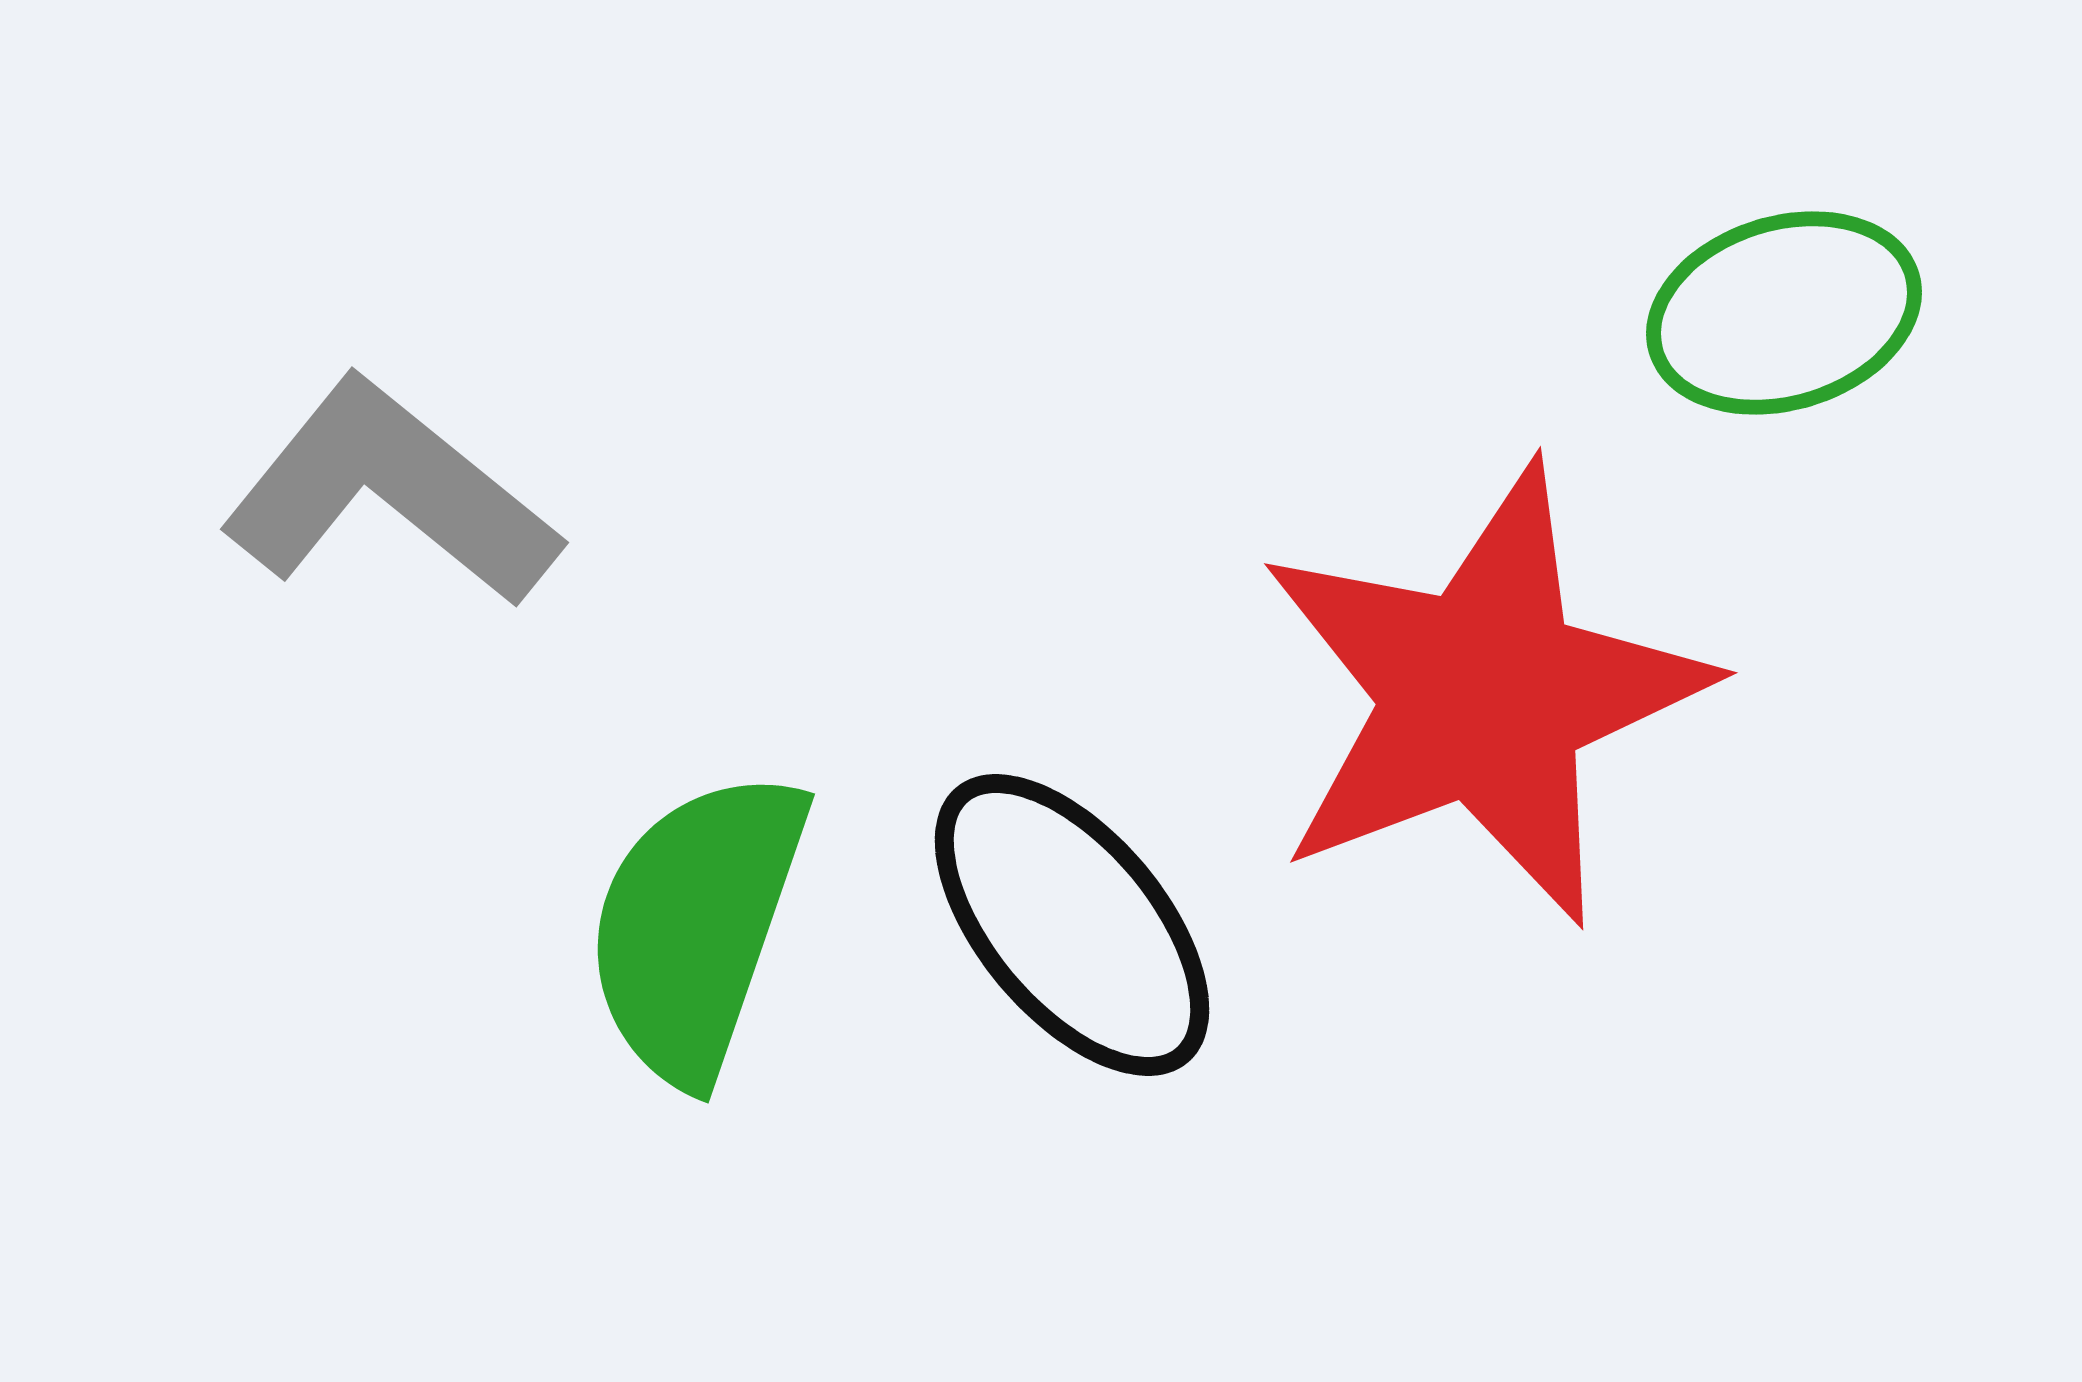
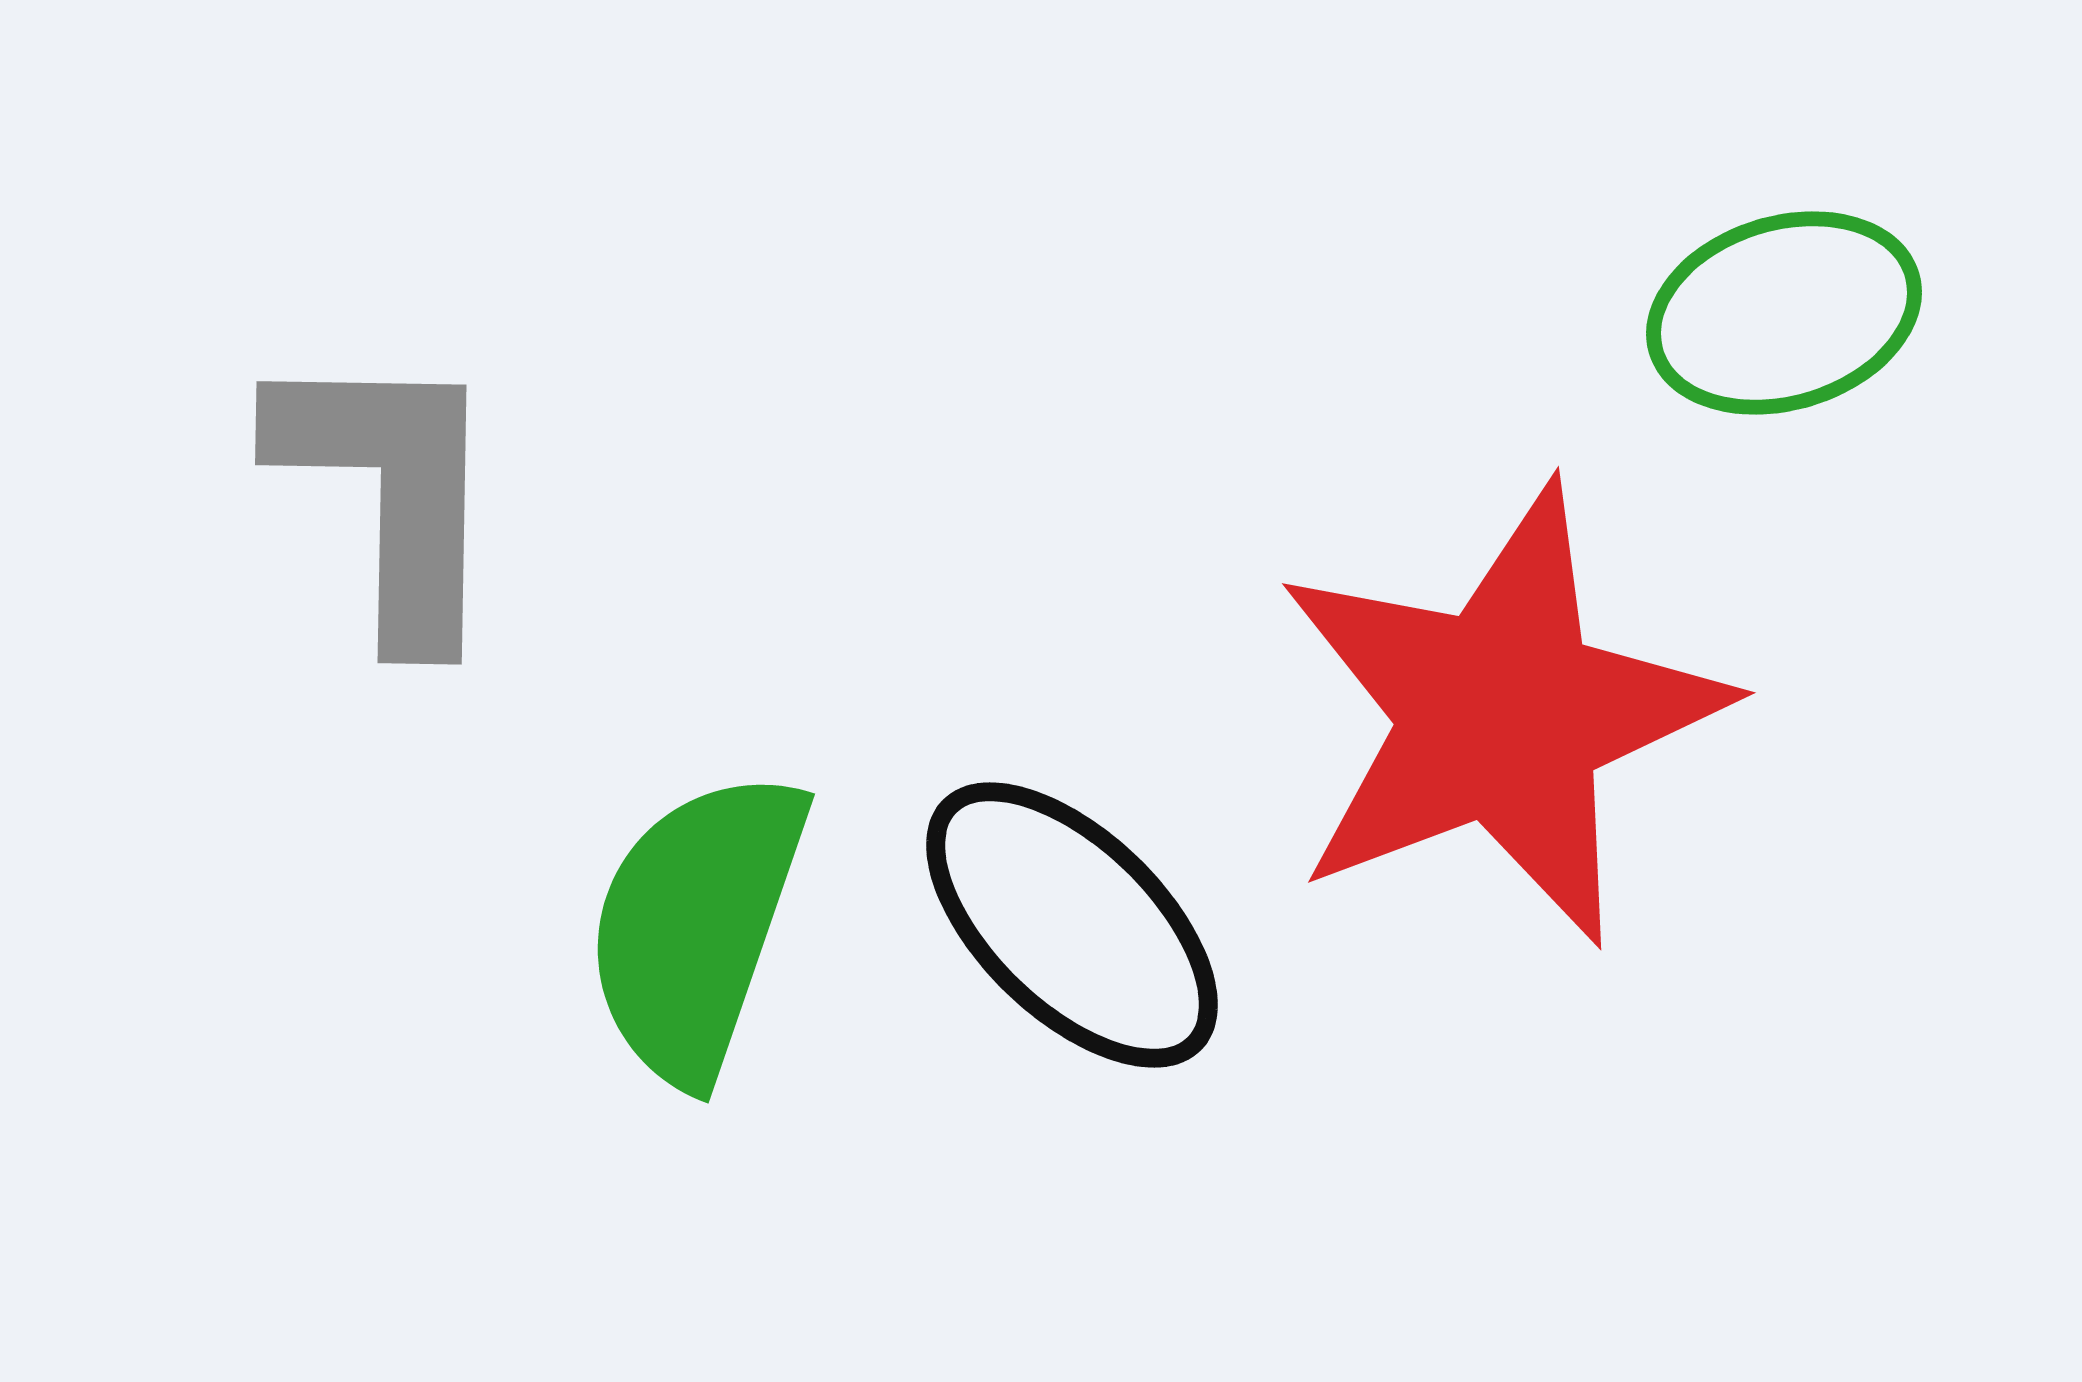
gray L-shape: rotated 52 degrees clockwise
red star: moved 18 px right, 20 px down
black ellipse: rotated 6 degrees counterclockwise
